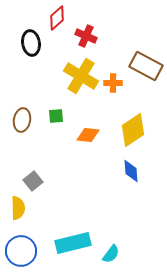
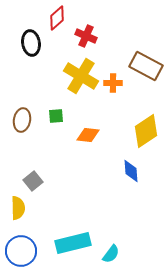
yellow diamond: moved 13 px right, 1 px down
